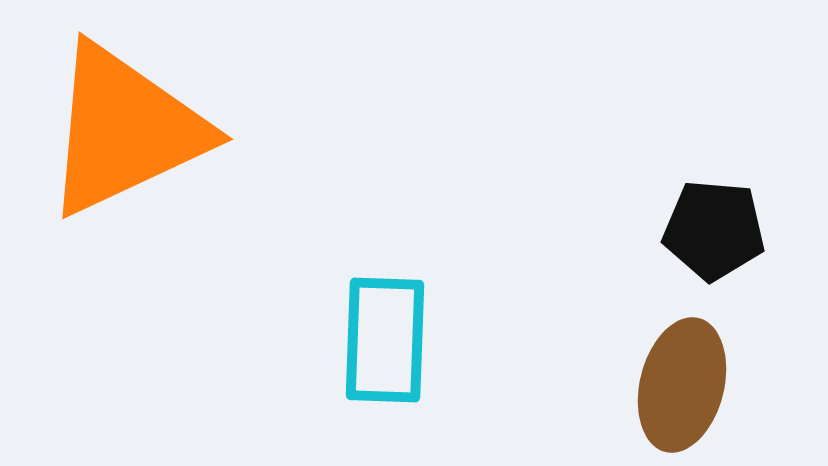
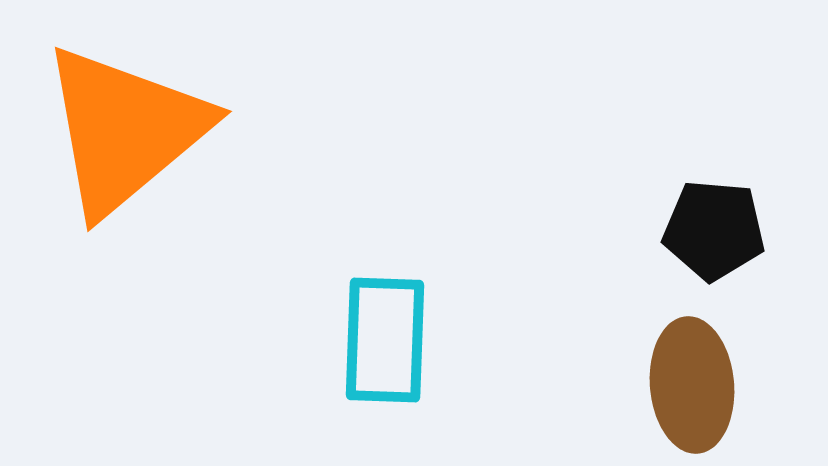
orange triangle: rotated 15 degrees counterclockwise
brown ellipse: moved 10 px right; rotated 19 degrees counterclockwise
